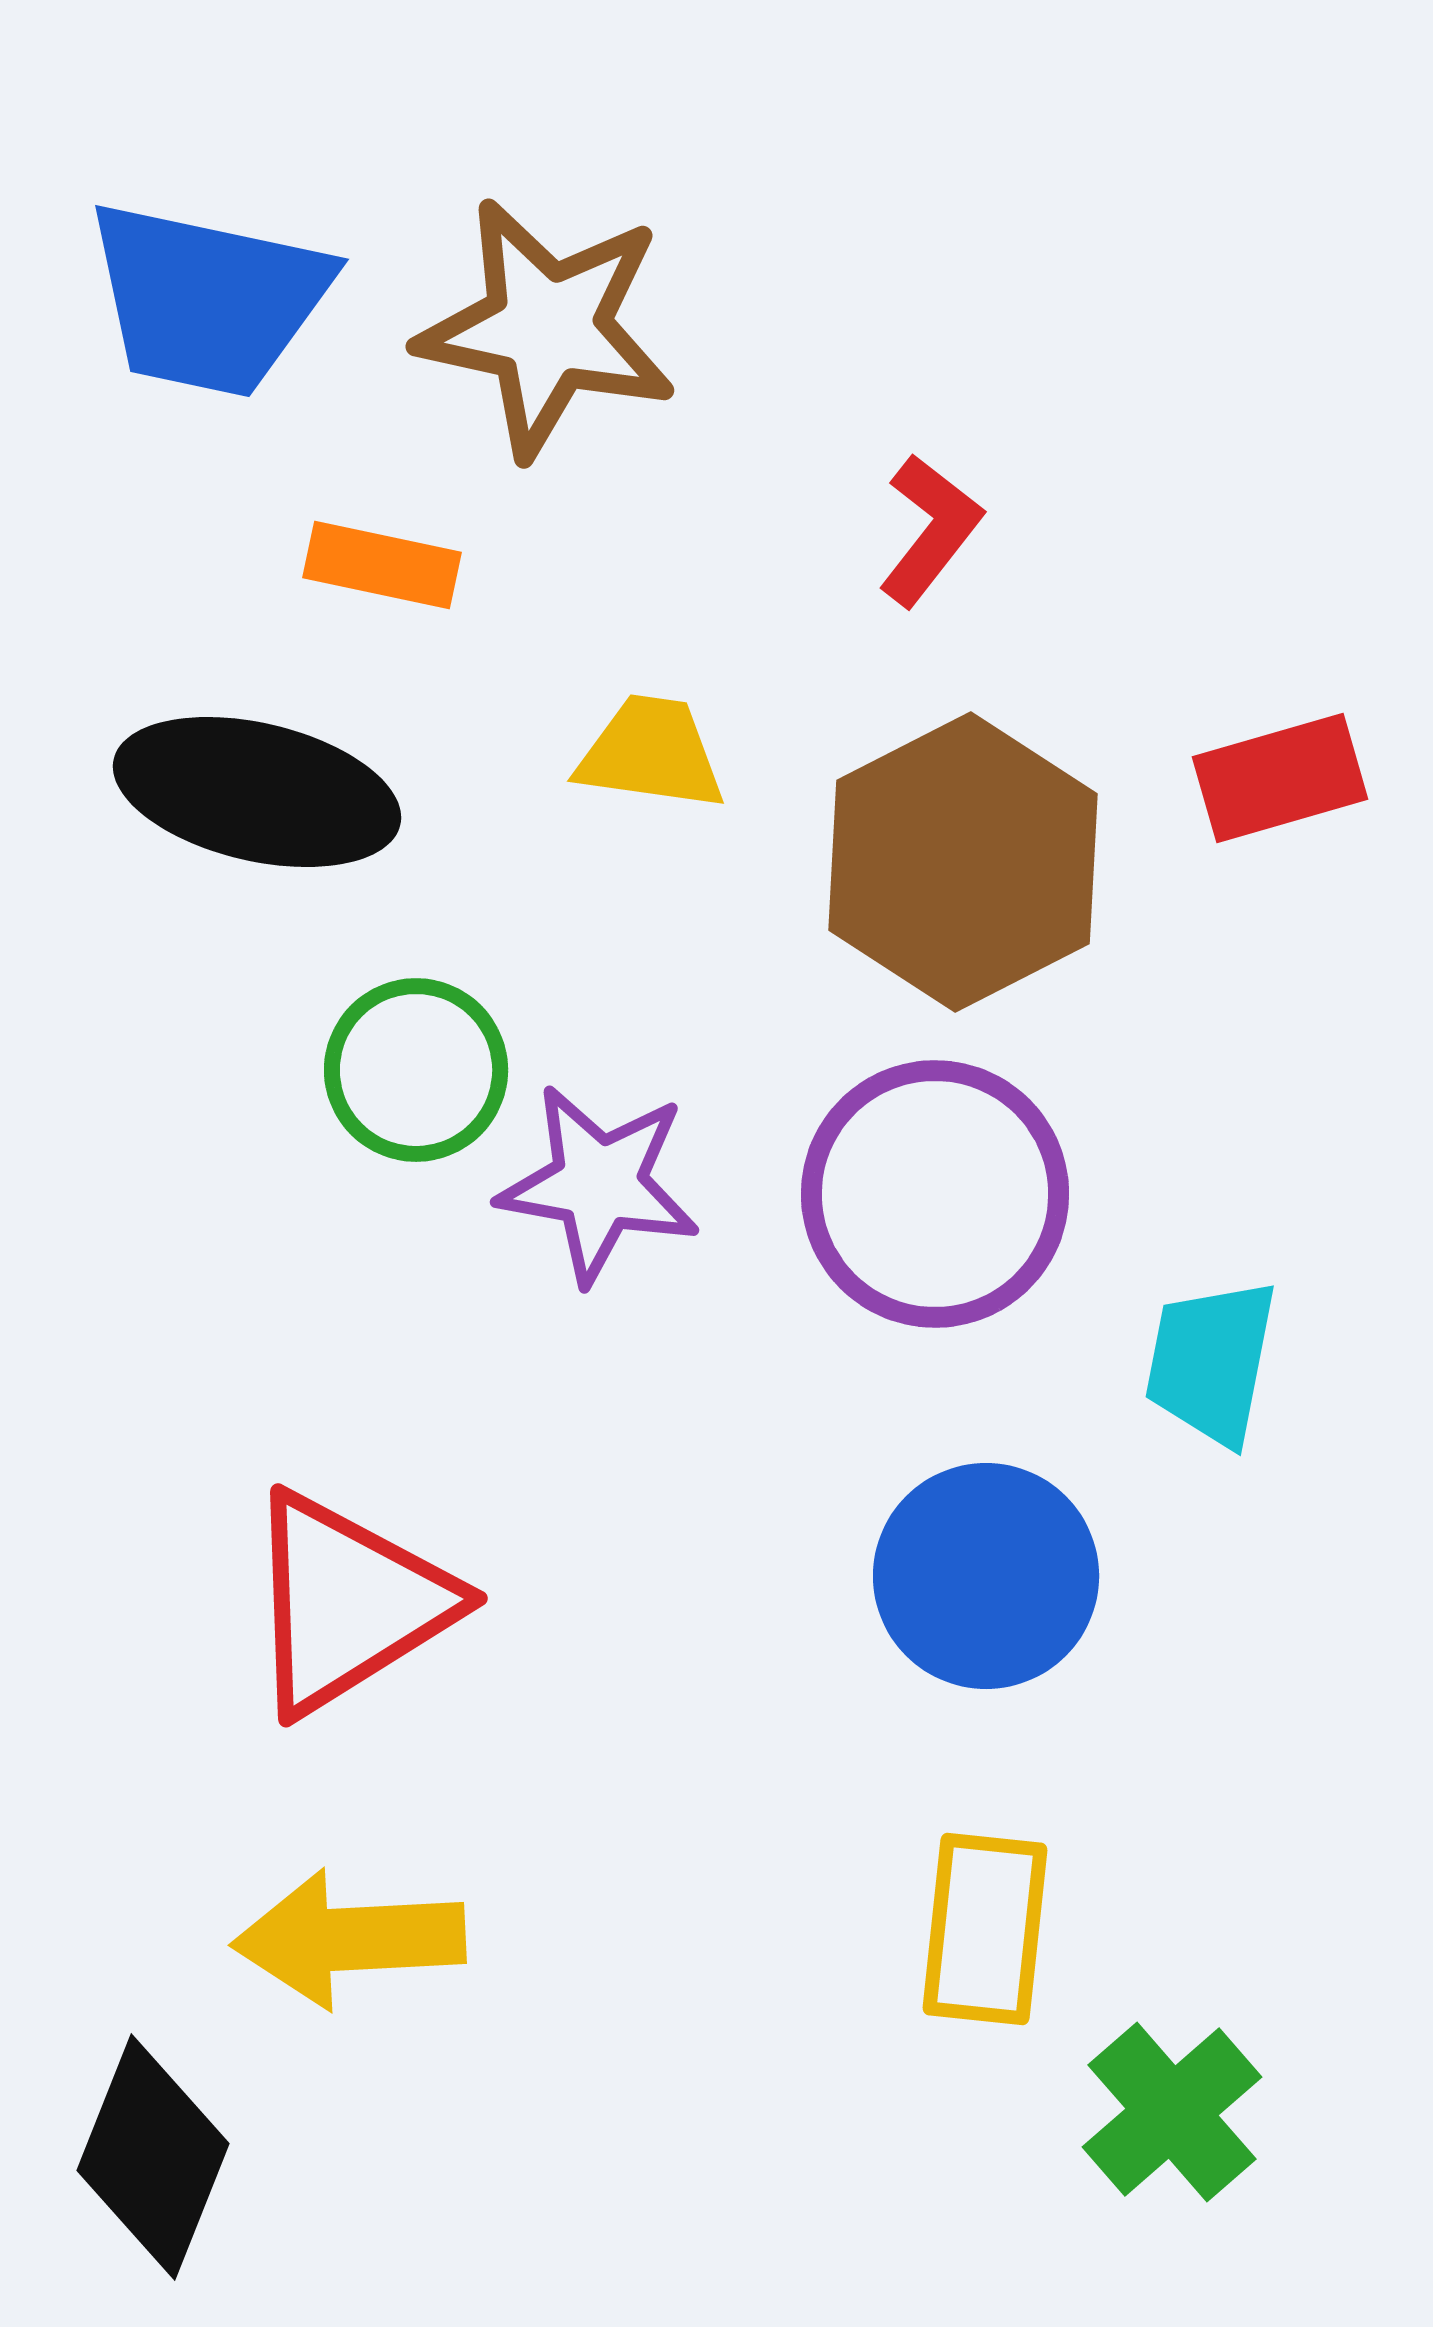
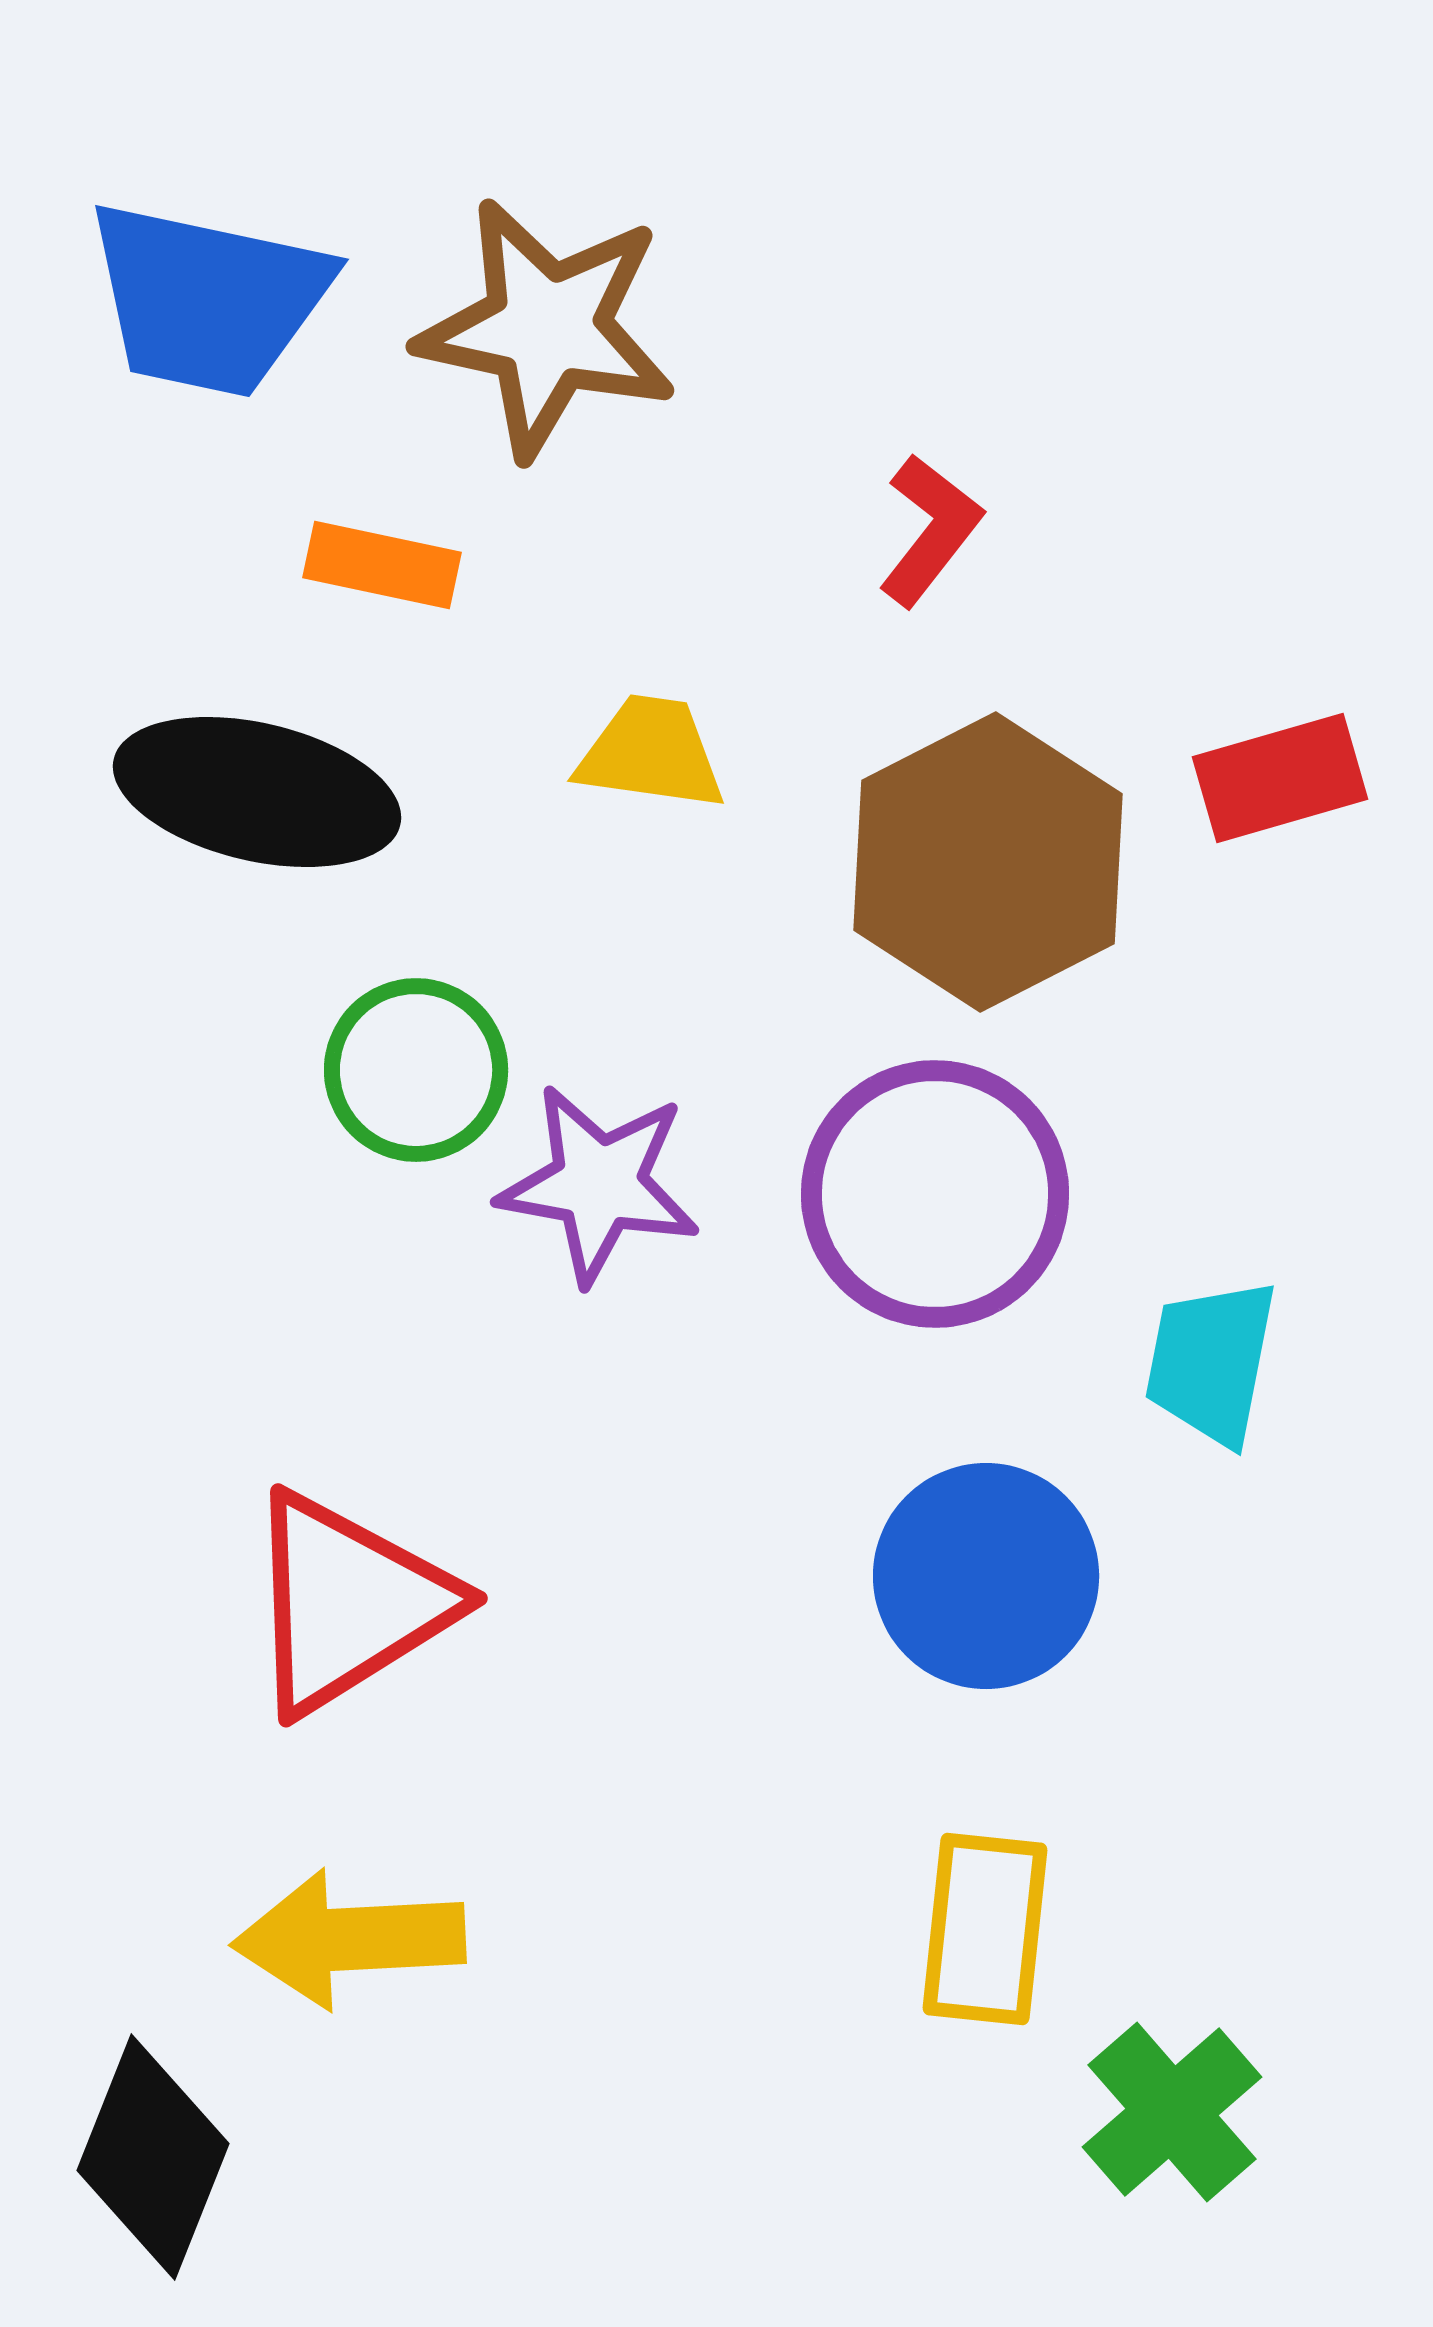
brown hexagon: moved 25 px right
